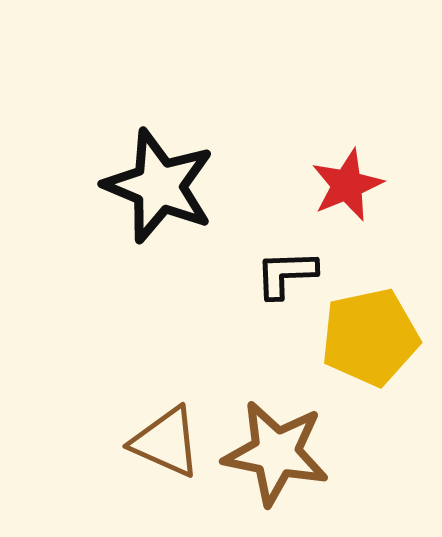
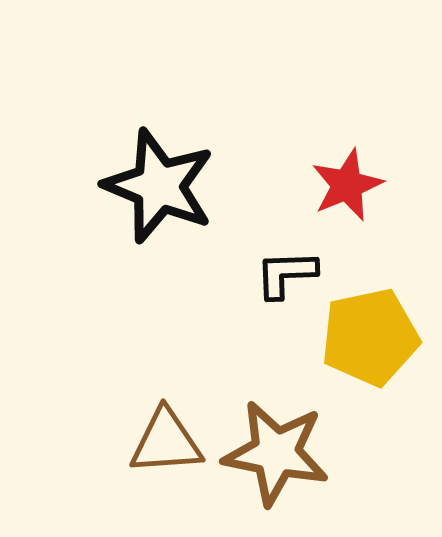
brown triangle: rotated 28 degrees counterclockwise
